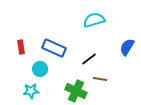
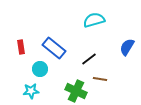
blue rectangle: rotated 15 degrees clockwise
